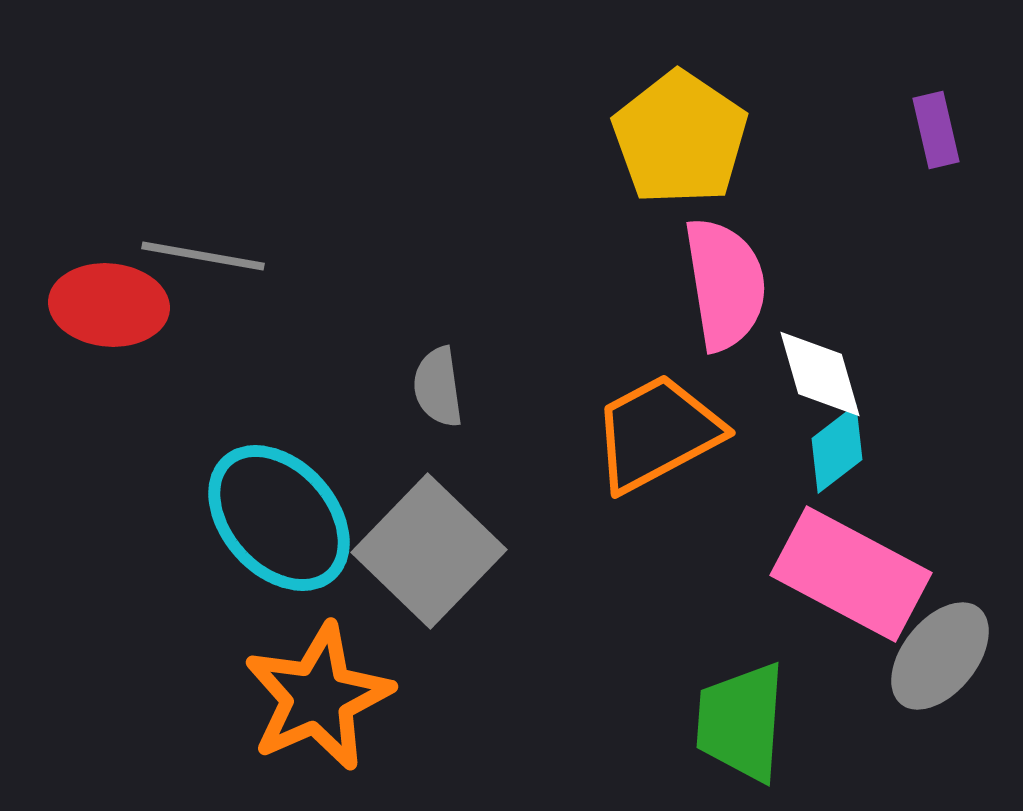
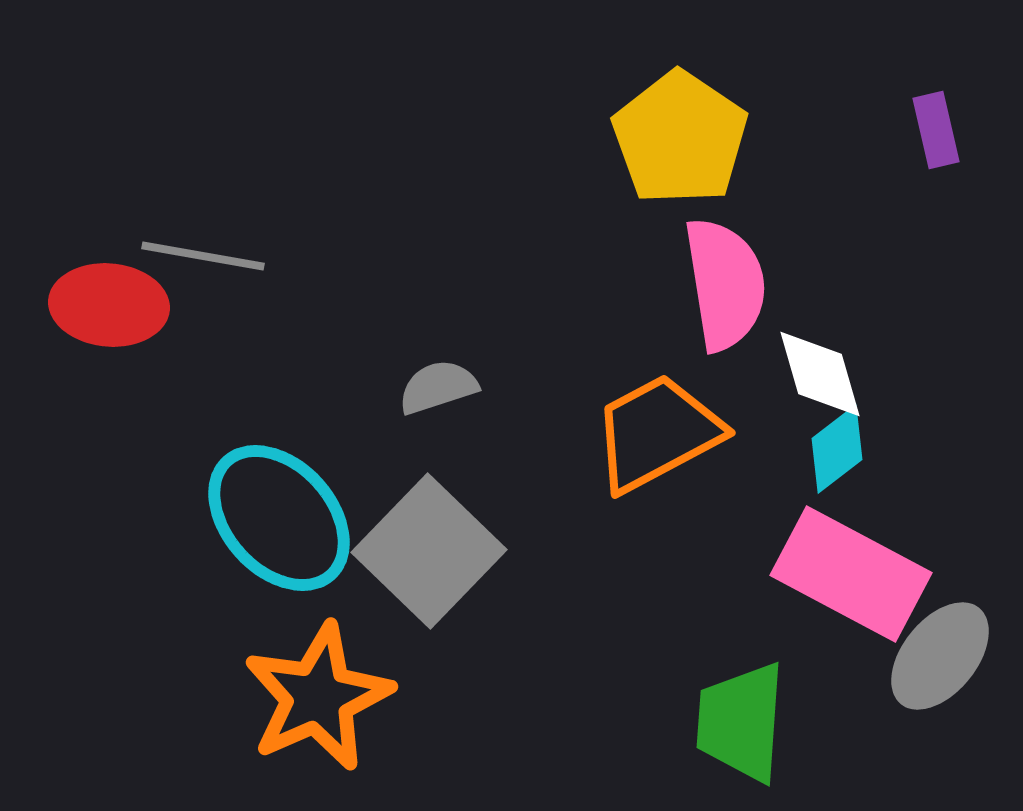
gray semicircle: rotated 80 degrees clockwise
